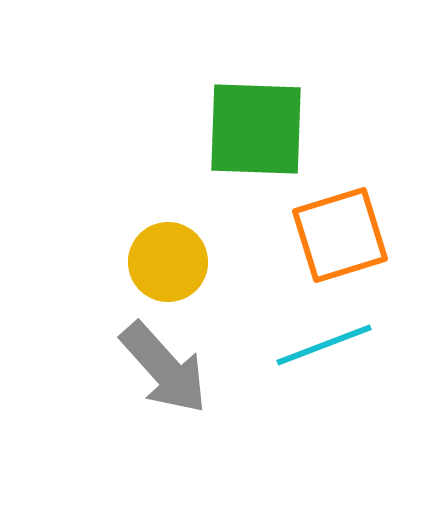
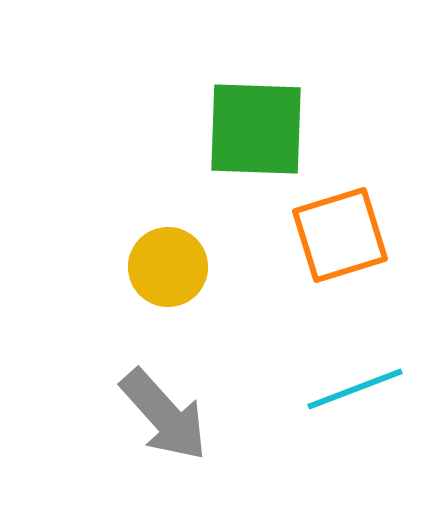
yellow circle: moved 5 px down
cyan line: moved 31 px right, 44 px down
gray arrow: moved 47 px down
